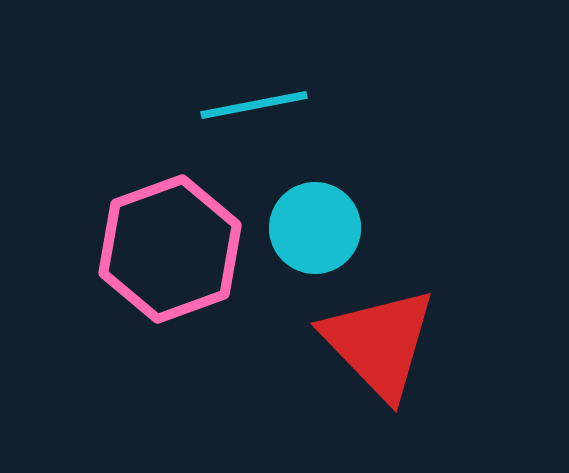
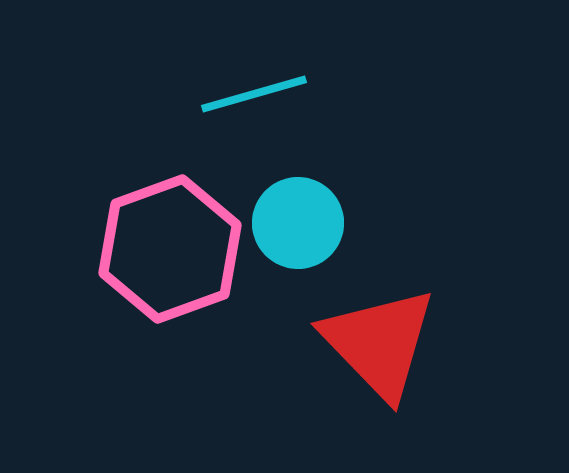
cyan line: moved 11 px up; rotated 5 degrees counterclockwise
cyan circle: moved 17 px left, 5 px up
